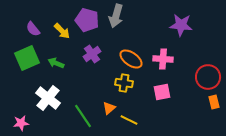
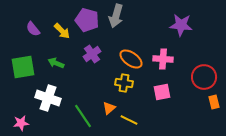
green square: moved 4 px left, 9 px down; rotated 15 degrees clockwise
red circle: moved 4 px left
white cross: rotated 20 degrees counterclockwise
